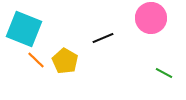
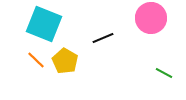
cyan square: moved 20 px right, 5 px up
